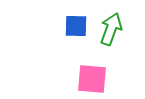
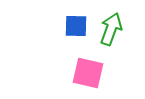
pink square: moved 4 px left, 6 px up; rotated 8 degrees clockwise
